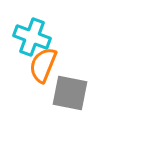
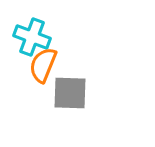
gray square: rotated 9 degrees counterclockwise
